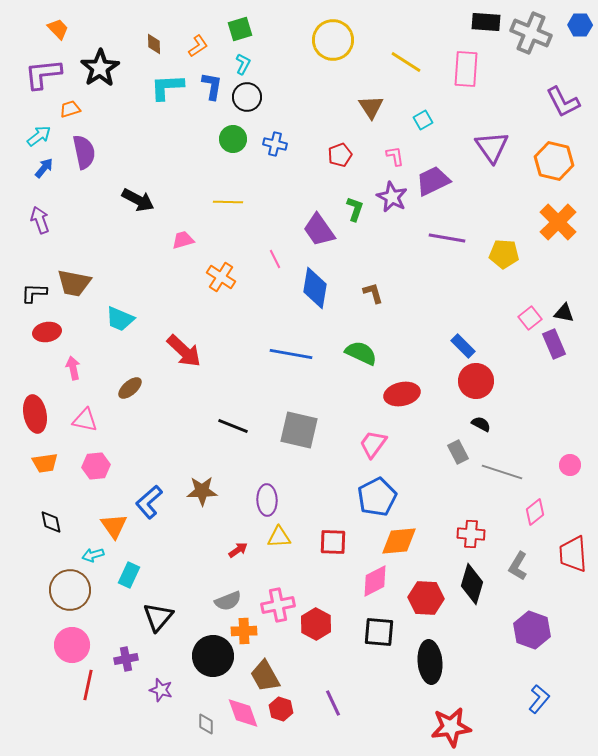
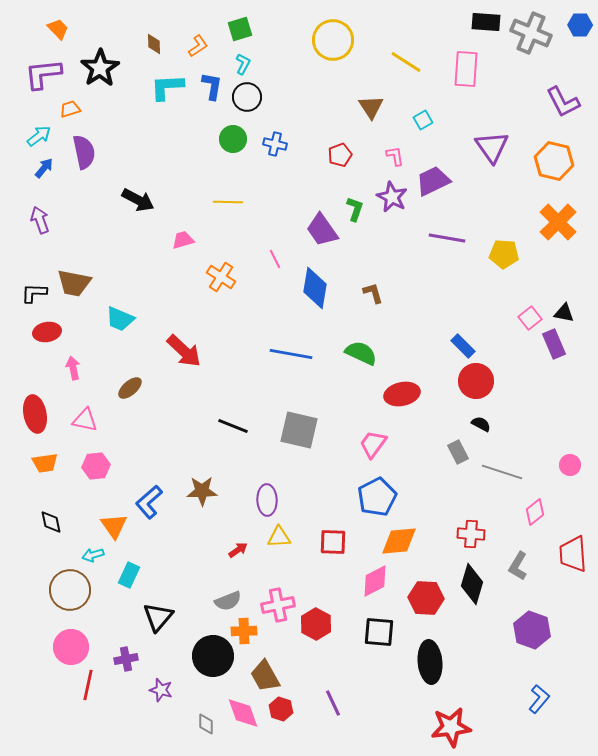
purple trapezoid at (319, 230): moved 3 px right
pink circle at (72, 645): moved 1 px left, 2 px down
